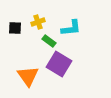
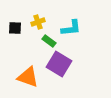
orange triangle: moved 1 px down; rotated 35 degrees counterclockwise
